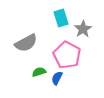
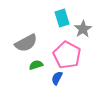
cyan rectangle: moved 1 px right
green semicircle: moved 3 px left, 7 px up
